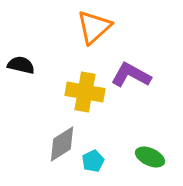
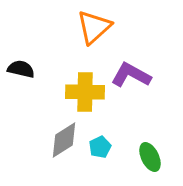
black semicircle: moved 4 px down
yellow cross: rotated 9 degrees counterclockwise
gray diamond: moved 2 px right, 4 px up
green ellipse: rotated 40 degrees clockwise
cyan pentagon: moved 7 px right, 14 px up
